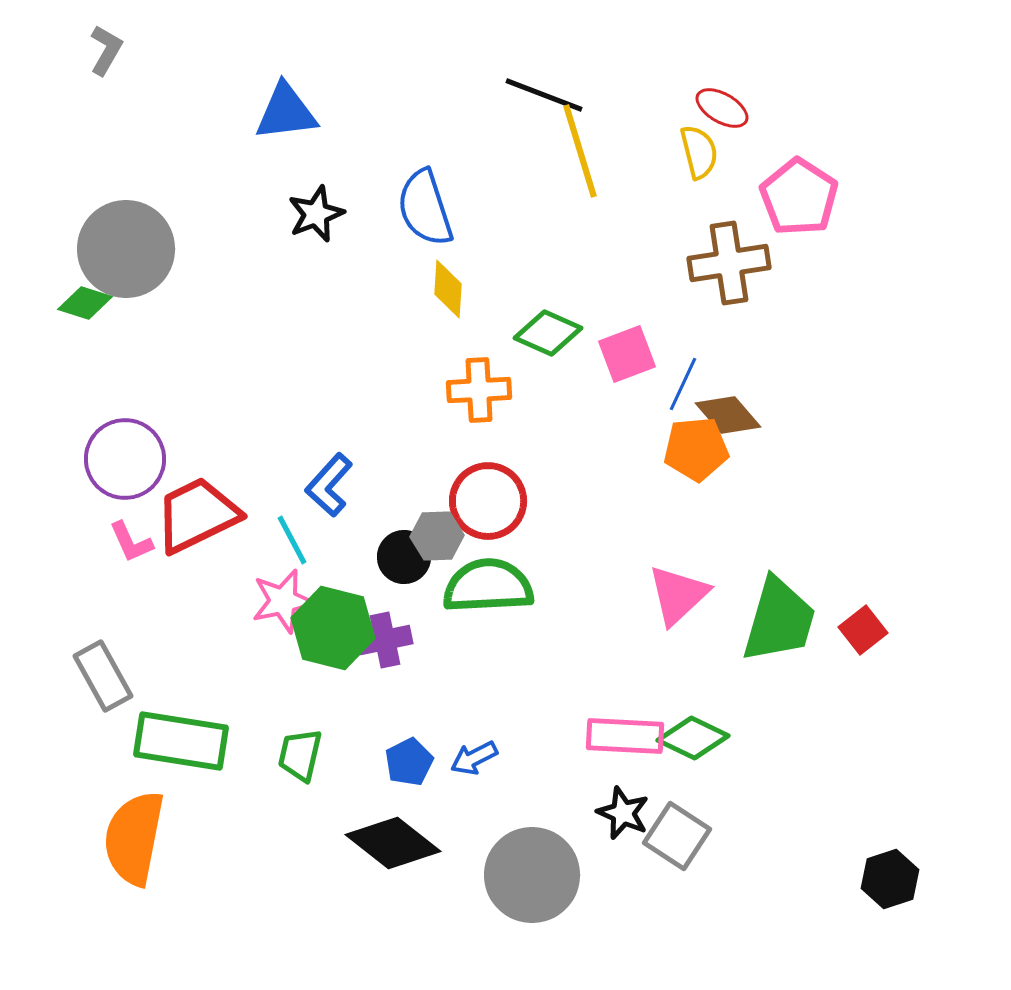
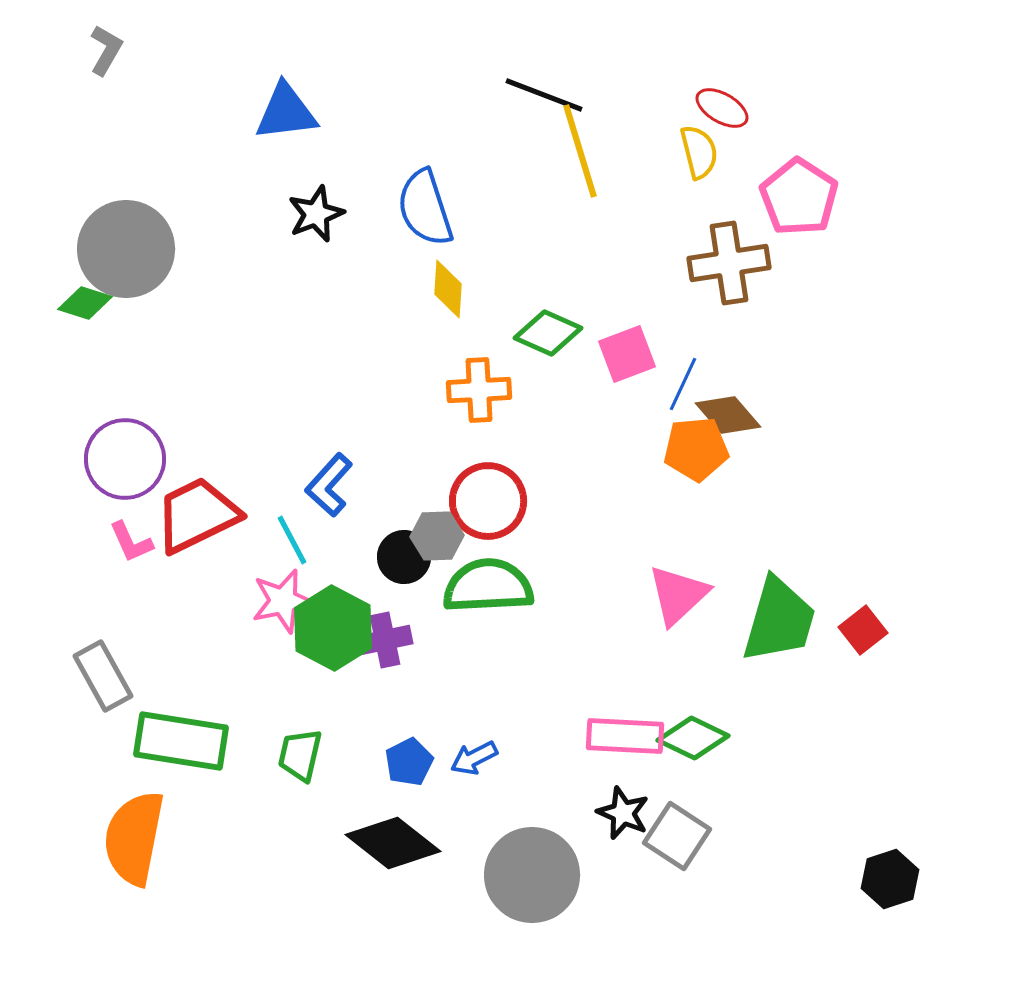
green hexagon at (333, 628): rotated 14 degrees clockwise
